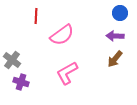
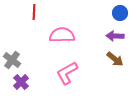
red line: moved 2 px left, 4 px up
pink semicircle: rotated 145 degrees counterclockwise
brown arrow: rotated 90 degrees counterclockwise
purple cross: rotated 28 degrees clockwise
